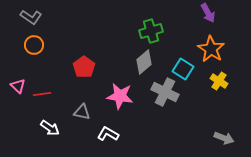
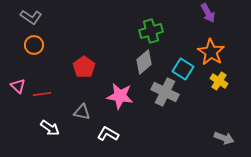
orange star: moved 3 px down
